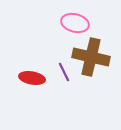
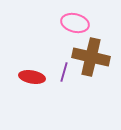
purple line: rotated 42 degrees clockwise
red ellipse: moved 1 px up
